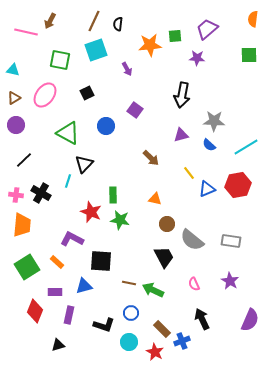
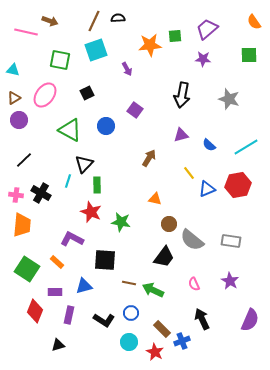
orange semicircle at (253, 19): moved 1 px right, 3 px down; rotated 42 degrees counterclockwise
brown arrow at (50, 21): rotated 98 degrees counterclockwise
black semicircle at (118, 24): moved 6 px up; rotated 80 degrees clockwise
purple star at (197, 58): moved 6 px right, 1 px down
gray star at (214, 121): moved 15 px right, 22 px up; rotated 15 degrees clockwise
purple circle at (16, 125): moved 3 px right, 5 px up
green triangle at (68, 133): moved 2 px right, 3 px up
brown arrow at (151, 158): moved 2 px left; rotated 102 degrees counterclockwise
green rectangle at (113, 195): moved 16 px left, 10 px up
green star at (120, 220): moved 1 px right, 2 px down
brown circle at (167, 224): moved 2 px right
black trapezoid at (164, 257): rotated 65 degrees clockwise
black square at (101, 261): moved 4 px right, 1 px up
green square at (27, 267): moved 2 px down; rotated 25 degrees counterclockwise
black L-shape at (104, 325): moved 5 px up; rotated 15 degrees clockwise
